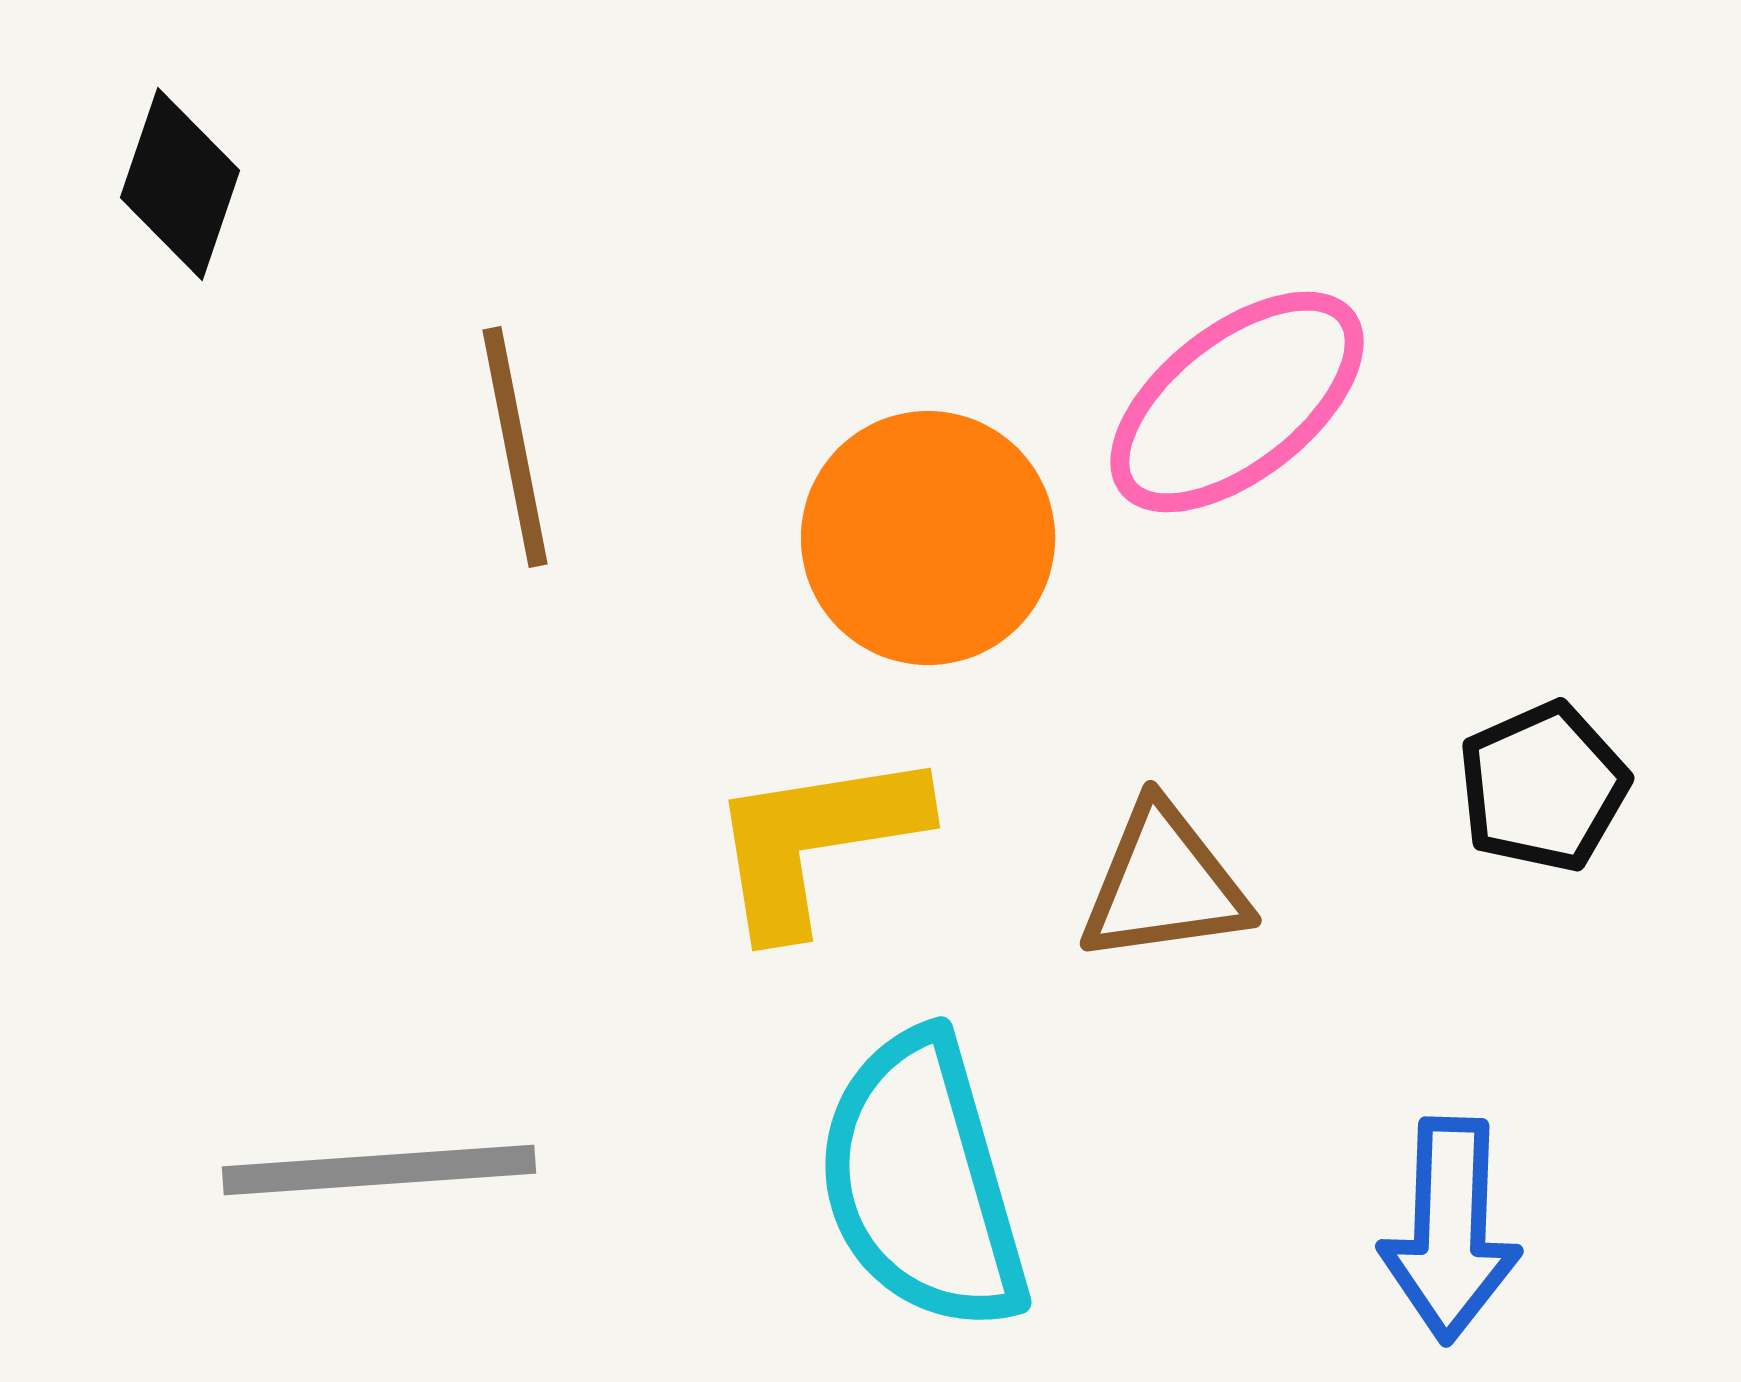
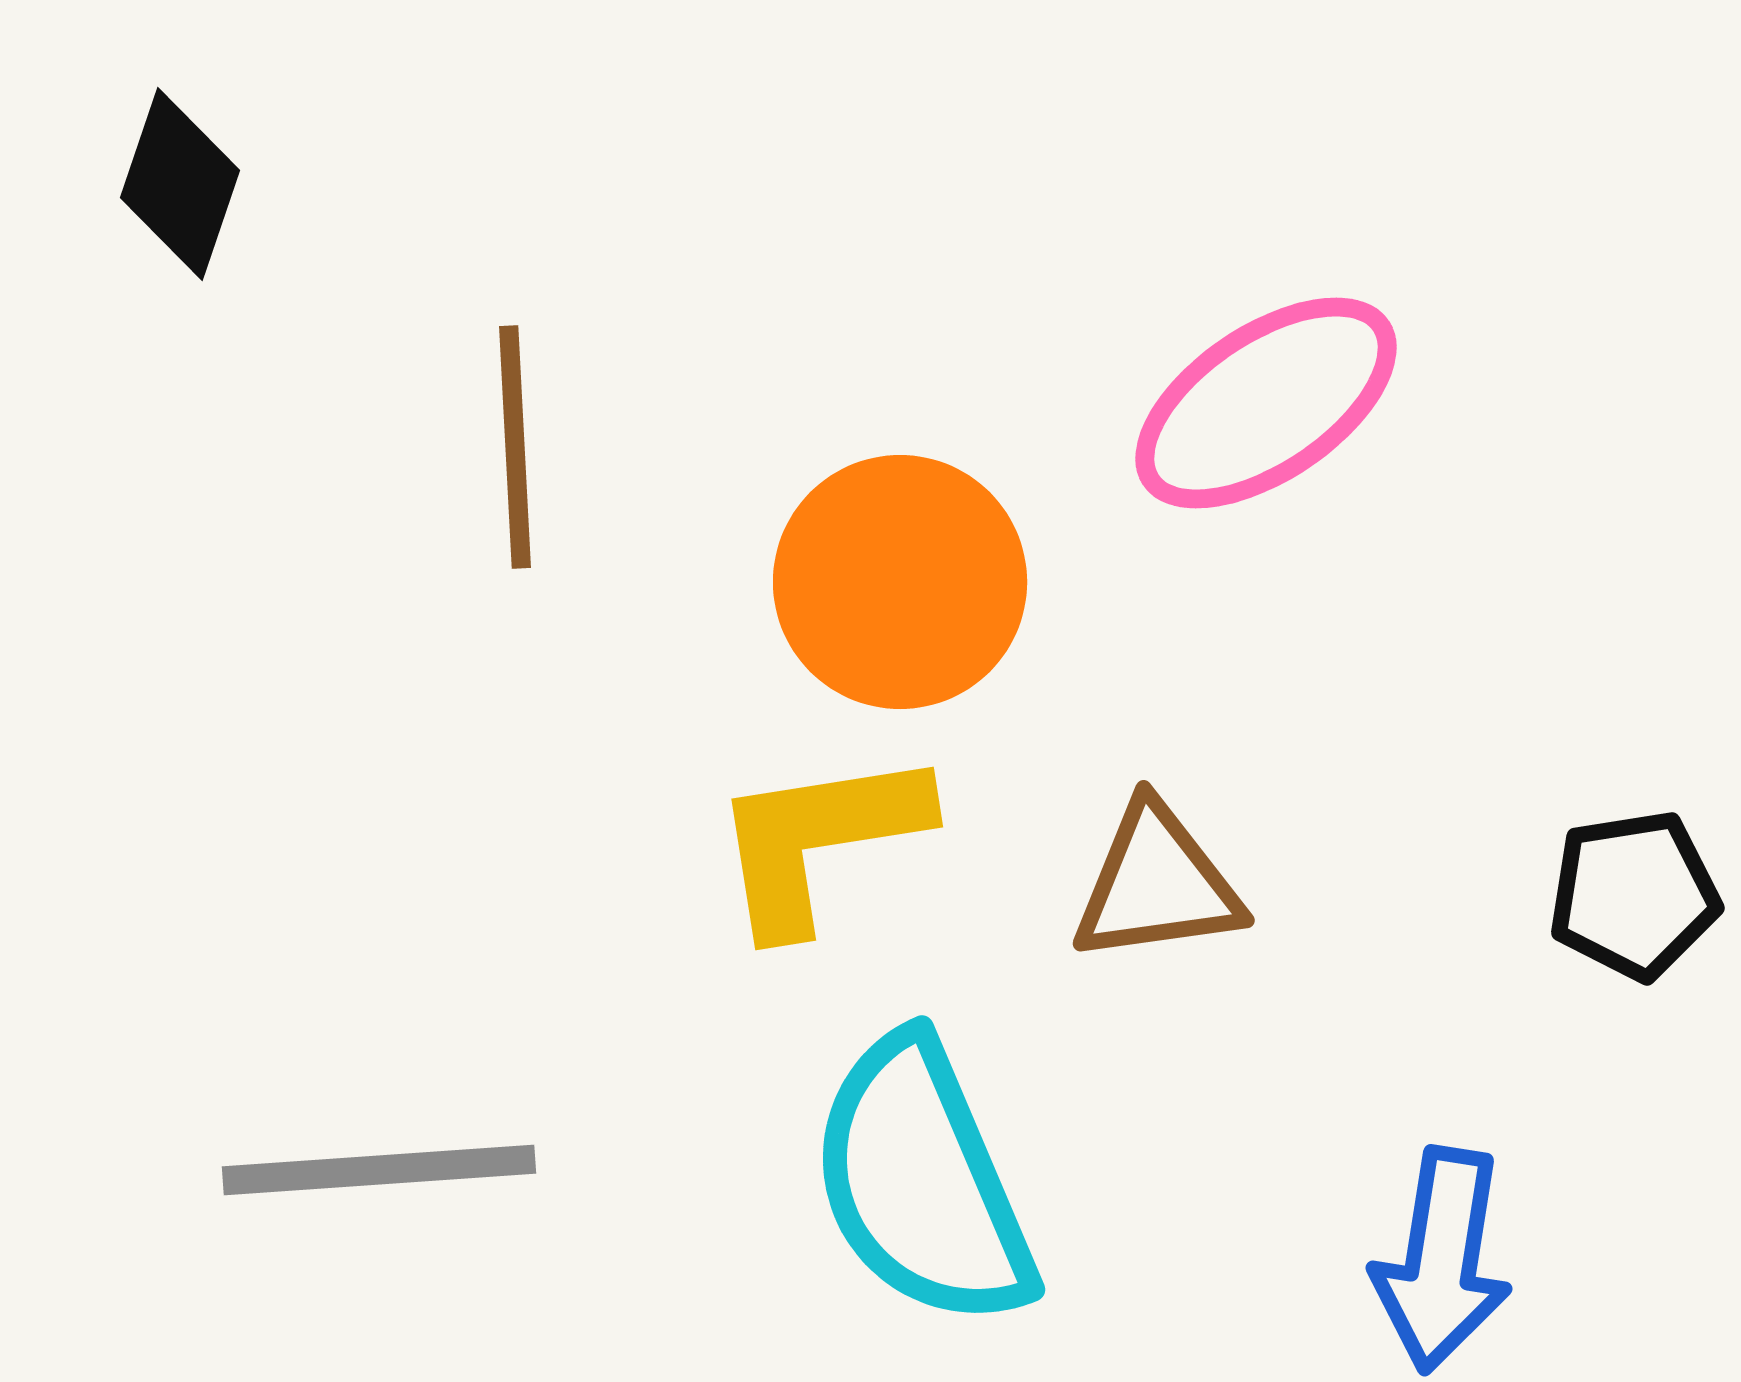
pink ellipse: moved 29 px right, 1 px down; rotated 4 degrees clockwise
brown line: rotated 8 degrees clockwise
orange circle: moved 28 px left, 44 px down
black pentagon: moved 91 px right, 108 px down; rotated 15 degrees clockwise
yellow L-shape: moved 3 px right, 1 px up
brown triangle: moved 7 px left
cyan semicircle: rotated 7 degrees counterclockwise
blue arrow: moved 8 px left, 30 px down; rotated 7 degrees clockwise
